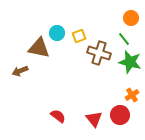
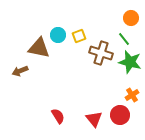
cyan circle: moved 1 px right, 2 px down
brown cross: moved 2 px right
red semicircle: rotated 21 degrees clockwise
